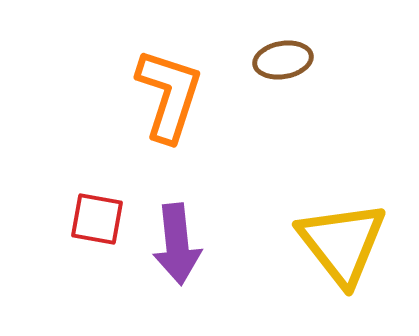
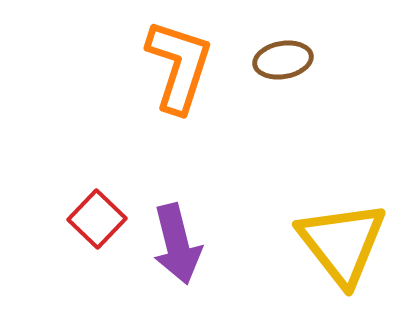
orange L-shape: moved 10 px right, 29 px up
red square: rotated 34 degrees clockwise
purple arrow: rotated 8 degrees counterclockwise
